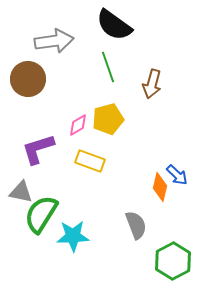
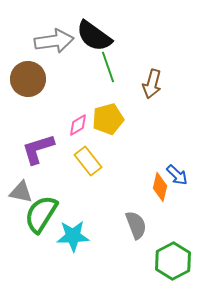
black semicircle: moved 20 px left, 11 px down
yellow rectangle: moved 2 px left; rotated 32 degrees clockwise
